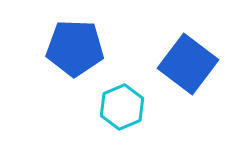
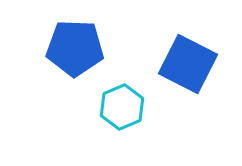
blue square: rotated 10 degrees counterclockwise
